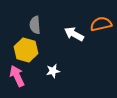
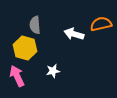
white arrow: rotated 12 degrees counterclockwise
yellow hexagon: moved 1 px left, 2 px up
